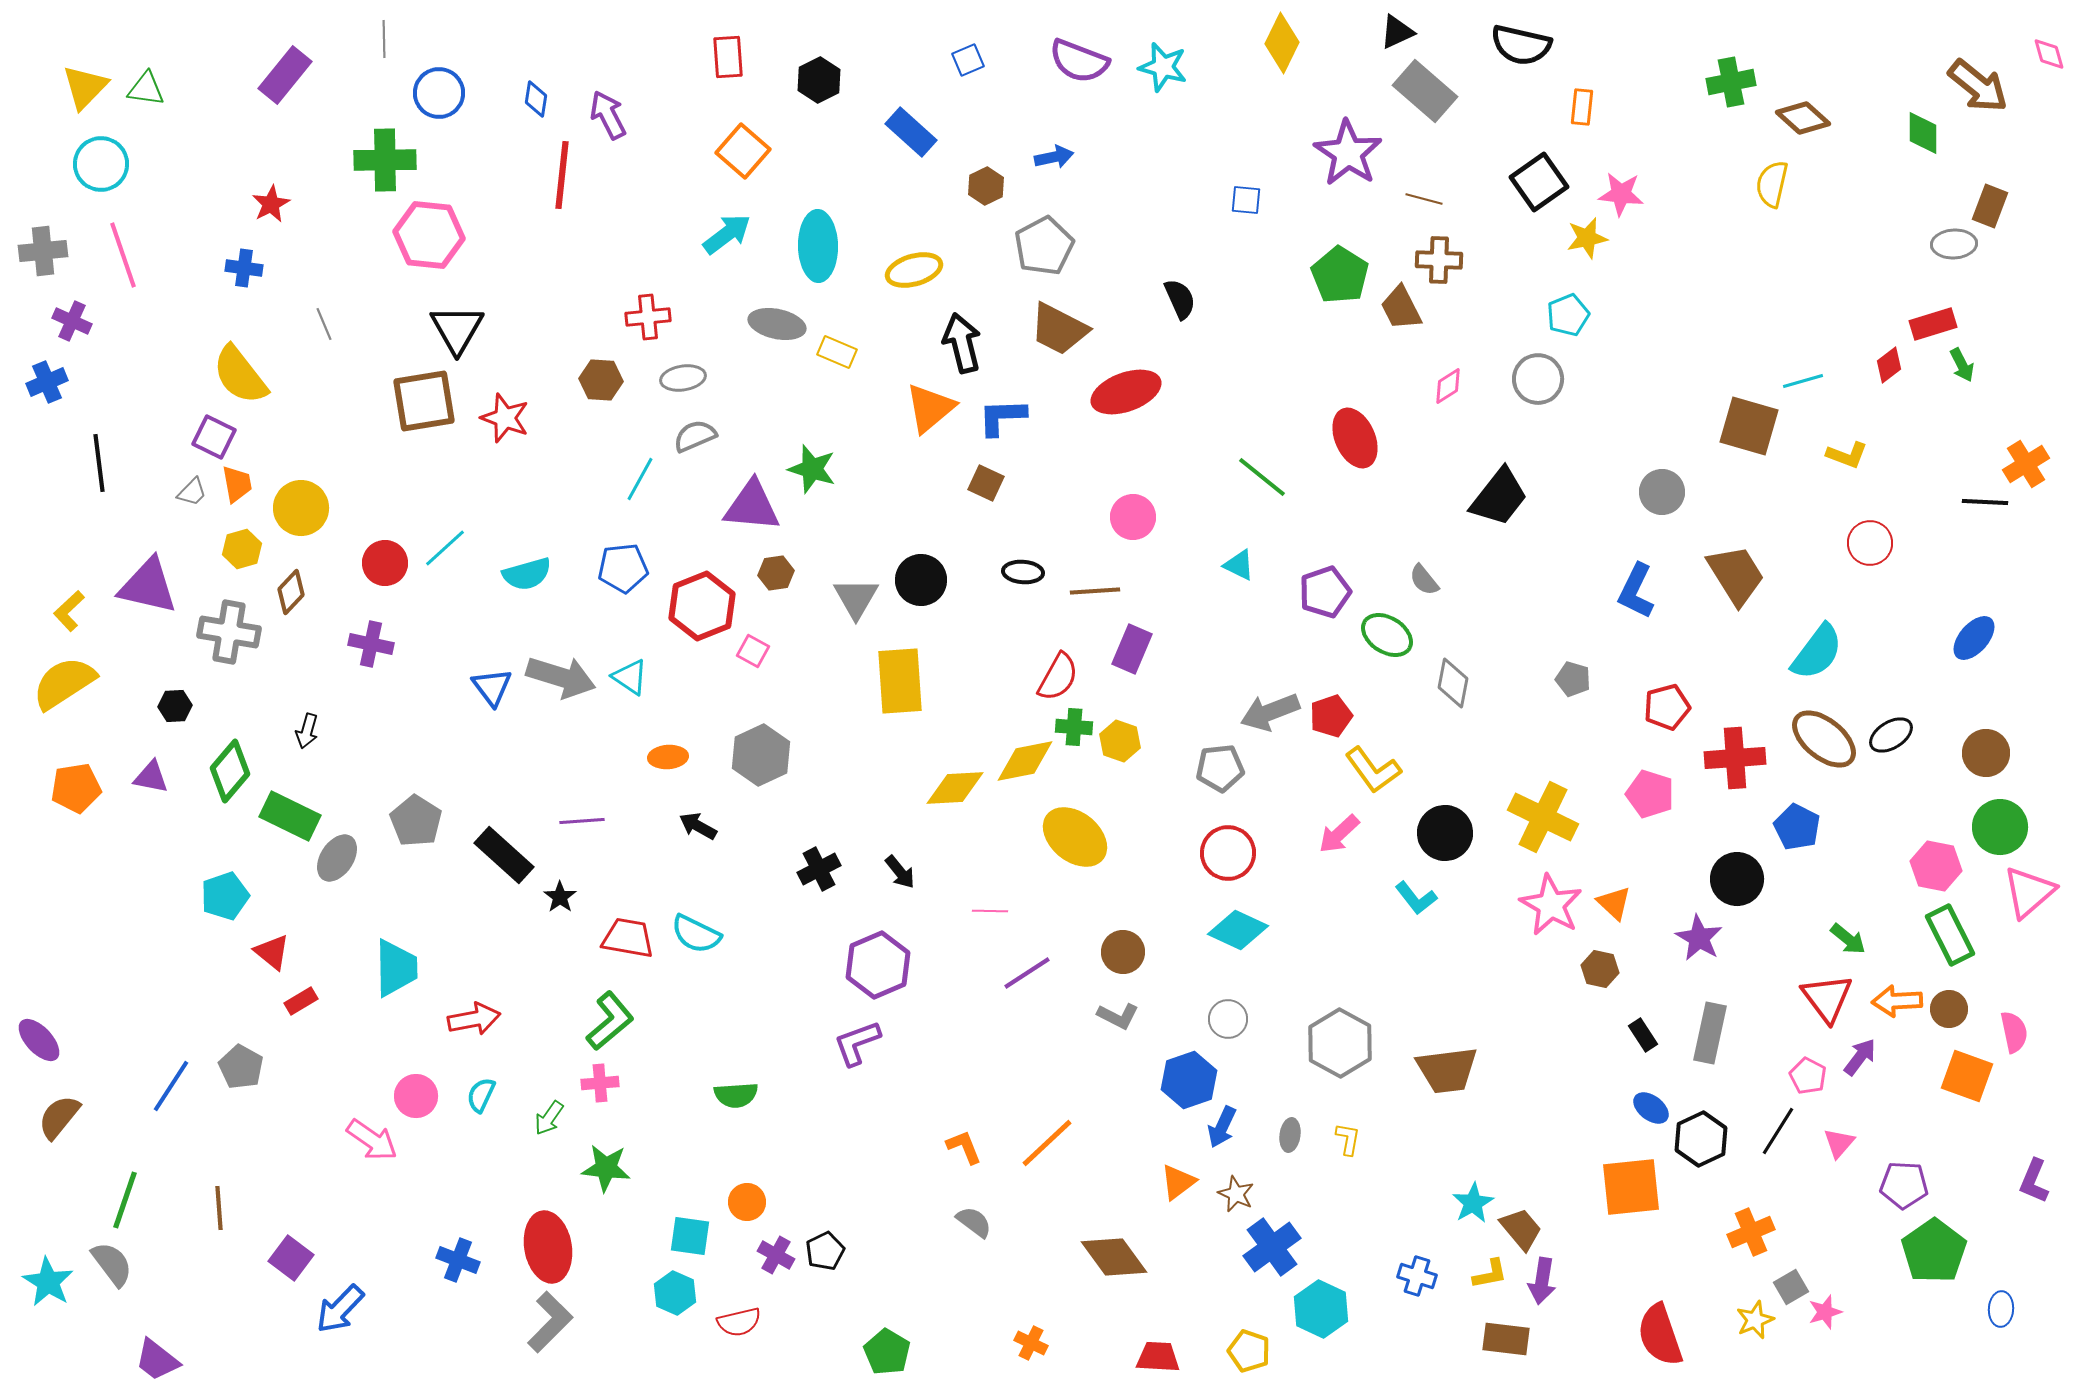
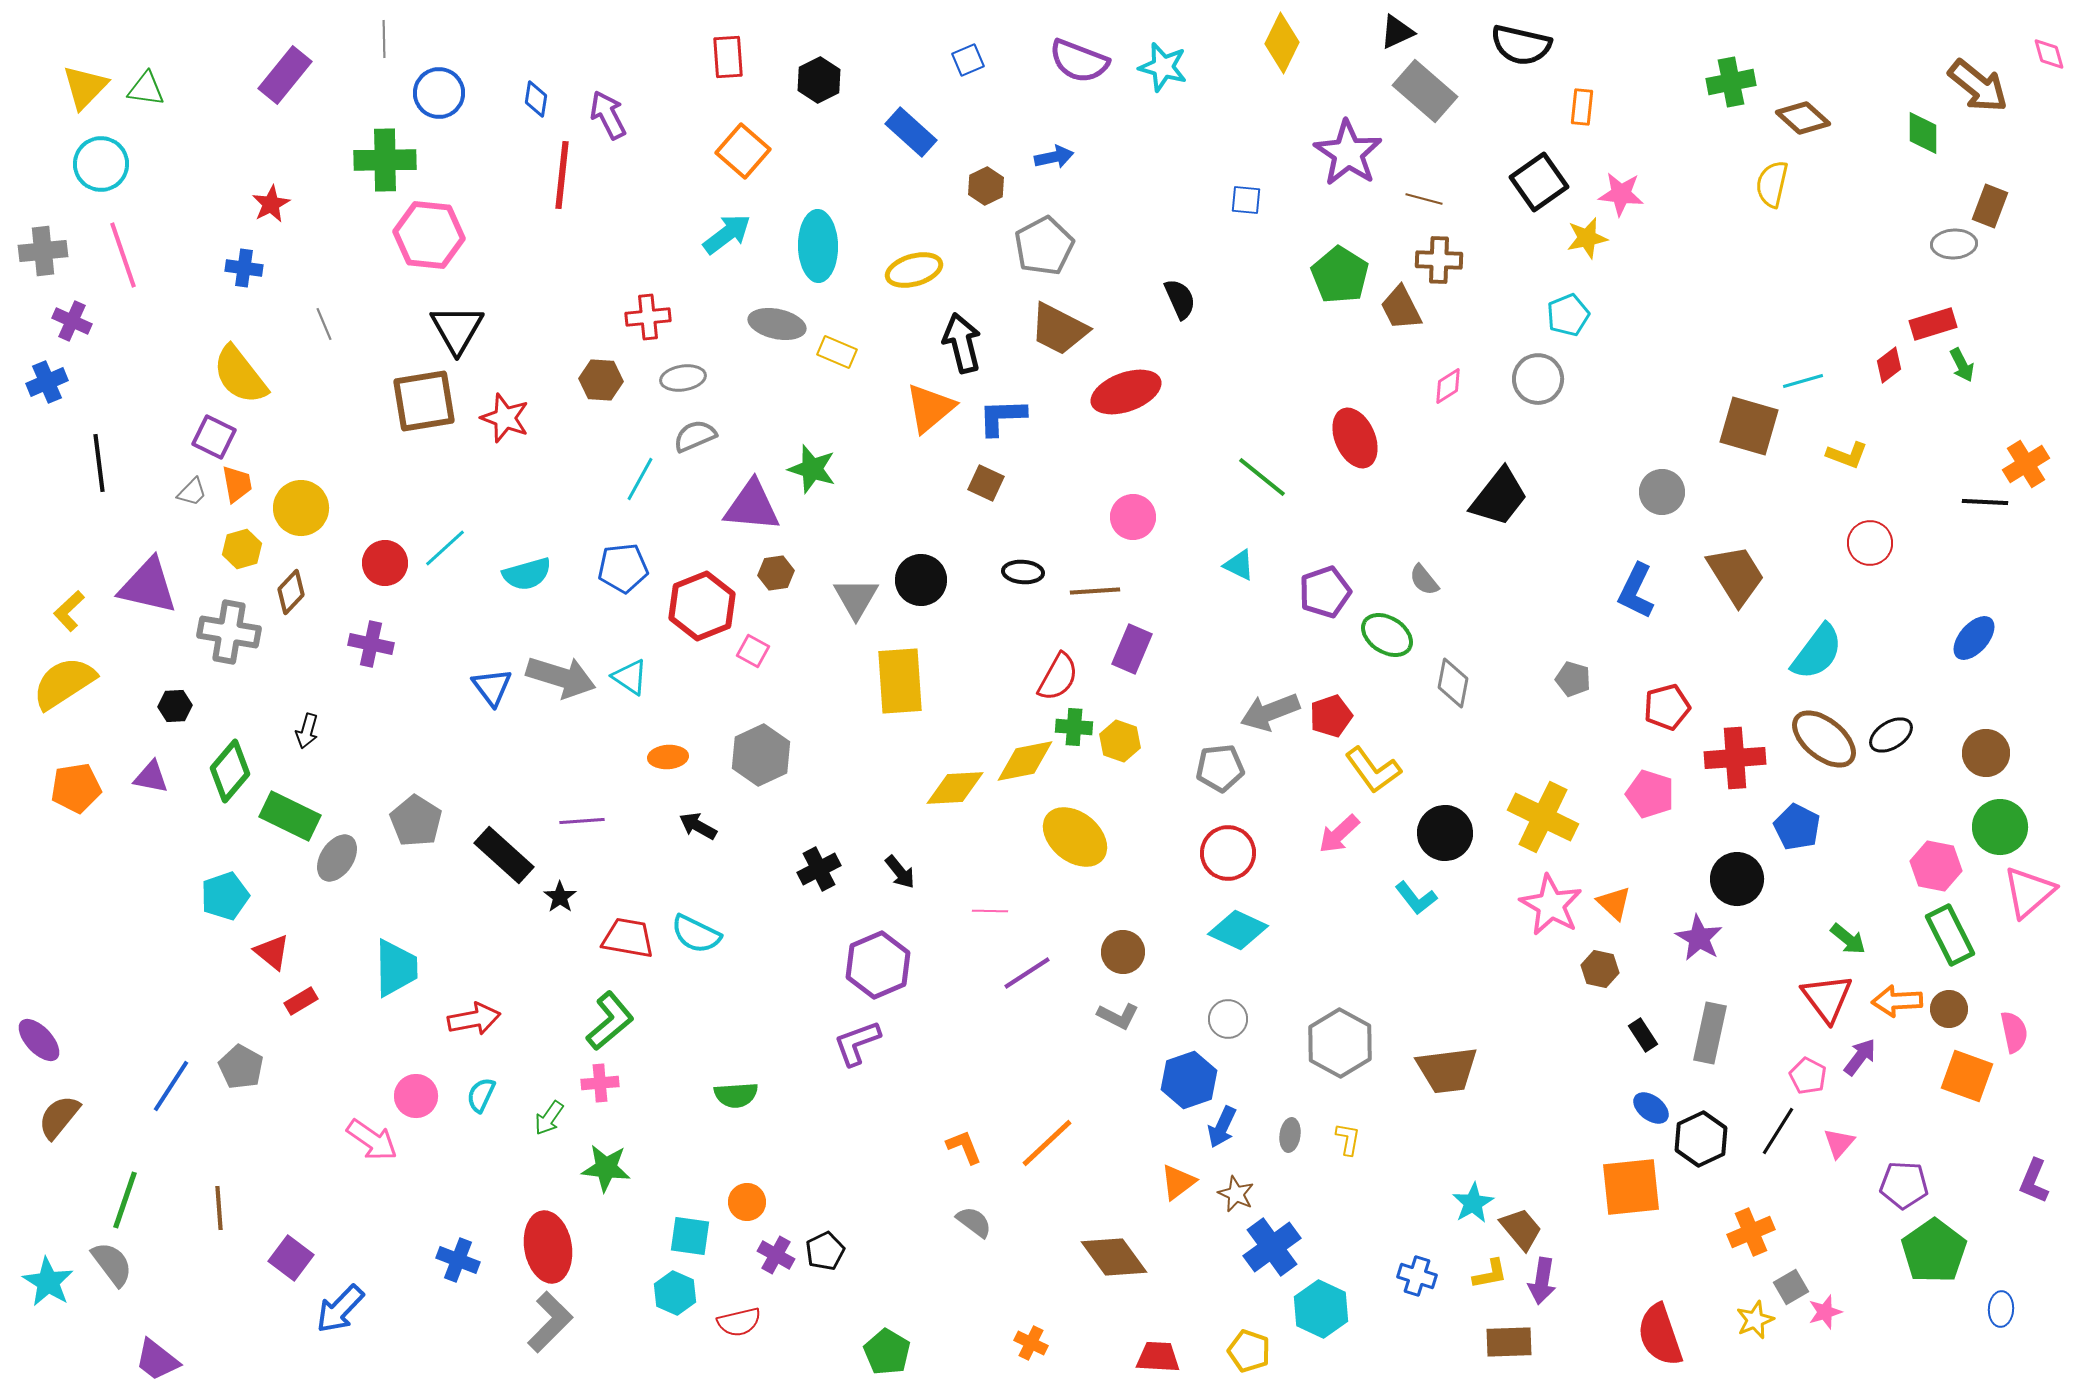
brown rectangle at (1506, 1339): moved 3 px right, 3 px down; rotated 9 degrees counterclockwise
